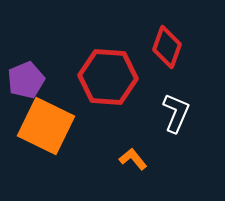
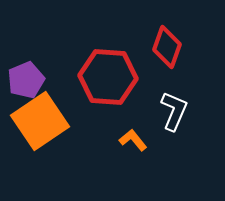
white L-shape: moved 2 px left, 2 px up
orange square: moved 6 px left, 5 px up; rotated 30 degrees clockwise
orange L-shape: moved 19 px up
